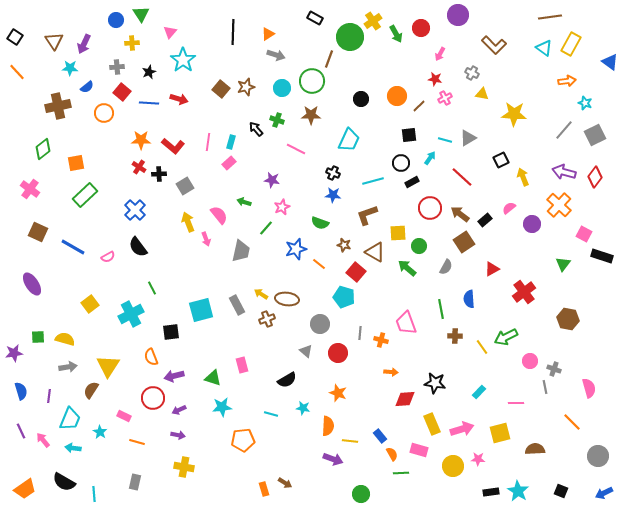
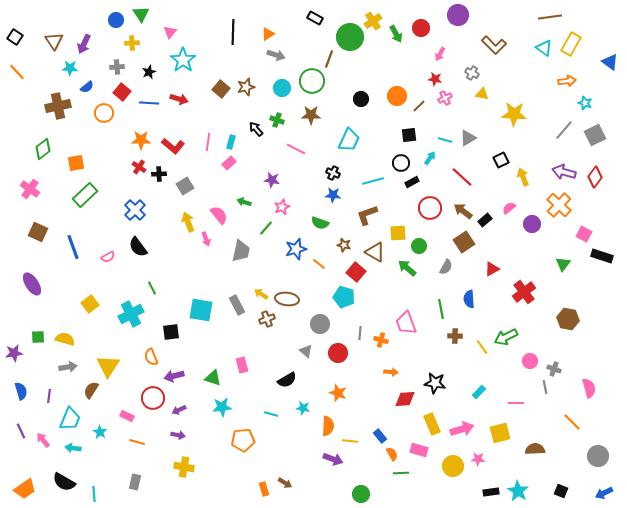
brown arrow at (460, 214): moved 3 px right, 3 px up
blue line at (73, 247): rotated 40 degrees clockwise
cyan square at (201, 310): rotated 25 degrees clockwise
pink rectangle at (124, 416): moved 3 px right
